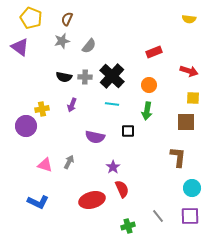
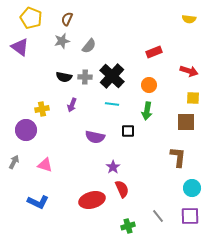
purple circle: moved 4 px down
gray arrow: moved 55 px left
